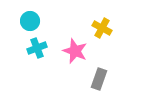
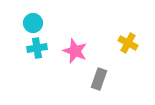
cyan circle: moved 3 px right, 2 px down
yellow cross: moved 26 px right, 15 px down
cyan cross: rotated 12 degrees clockwise
